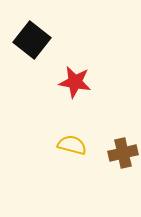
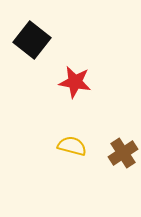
yellow semicircle: moved 1 px down
brown cross: rotated 20 degrees counterclockwise
